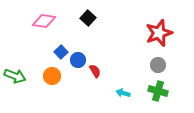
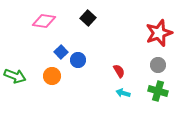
red semicircle: moved 24 px right
